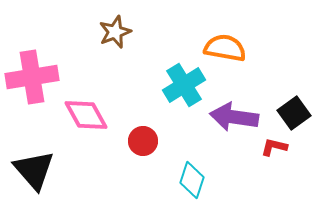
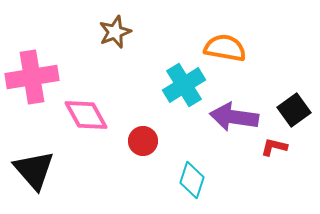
black square: moved 3 px up
